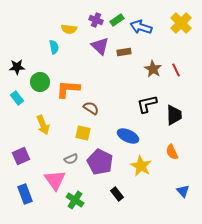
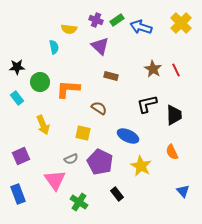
brown rectangle: moved 13 px left, 24 px down; rotated 24 degrees clockwise
brown semicircle: moved 8 px right
blue rectangle: moved 7 px left
green cross: moved 4 px right, 2 px down
